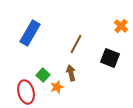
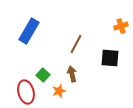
orange cross: rotated 32 degrees clockwise
blue rectangle: moved 1 px left, 2 px up
black square: rotated 18 degrees counterclockwise
brown arrow: moved 1 px right, 1 px down
orange star: moved 2 px right, 4 px down
